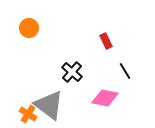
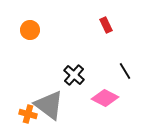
orange circle: moved 1 px right, 2 px down
red rectangle: moved 16 px up
black cross: moved 2 px right, 3 px down
pink diamond: rotated 16 degrees clockwise
orange cross: rotated 18 degrees counterclockwise
